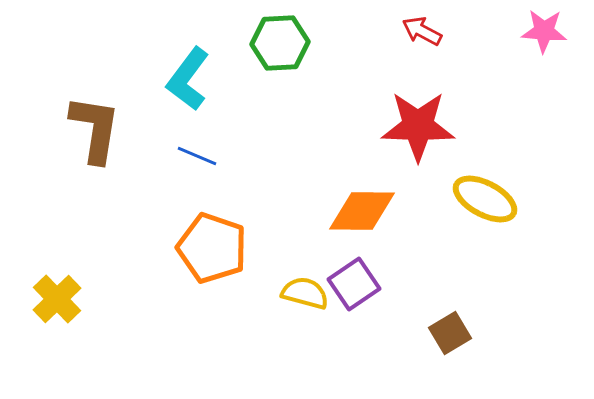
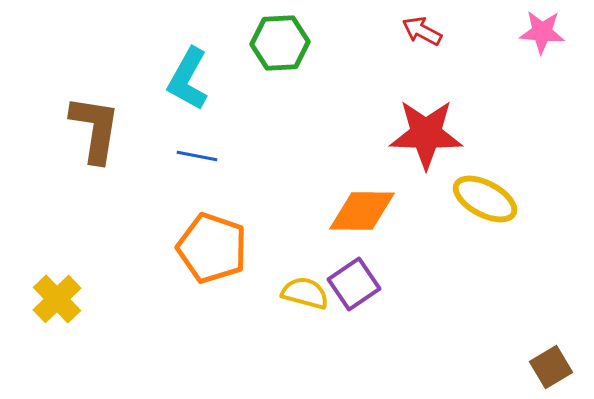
pink star: moved 2 px left, 1 px down
cyan L-shape: rotated 8 degrees counterclockwise
red star: moved 8 px right, 8 px down
blue line: rotated 12 degrees counterclockwise
brown square: moved 101 px right, 34 px down
